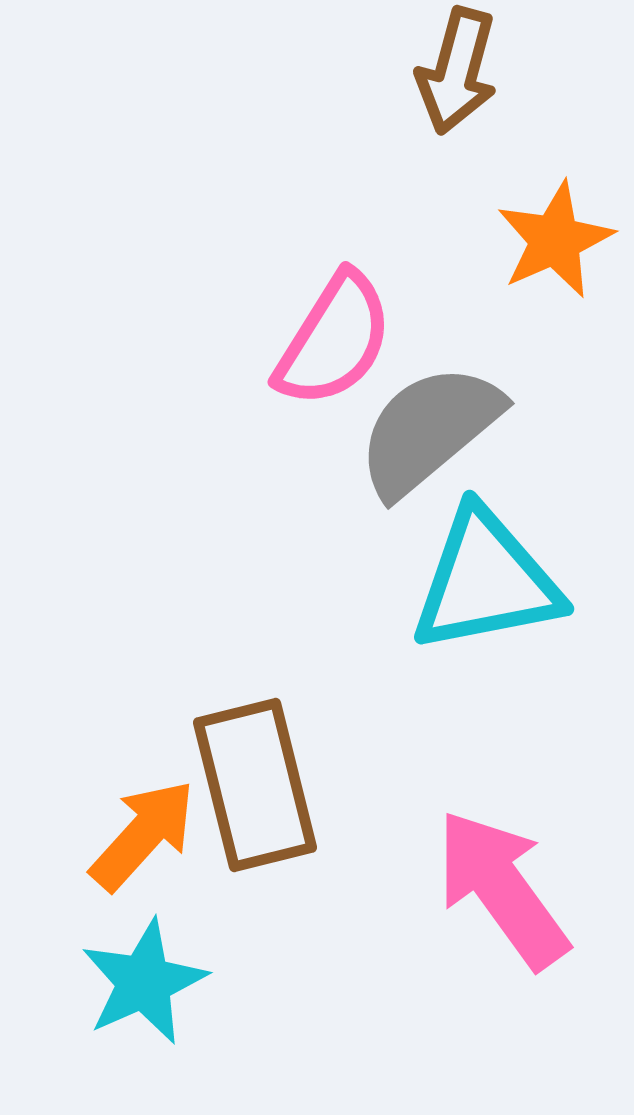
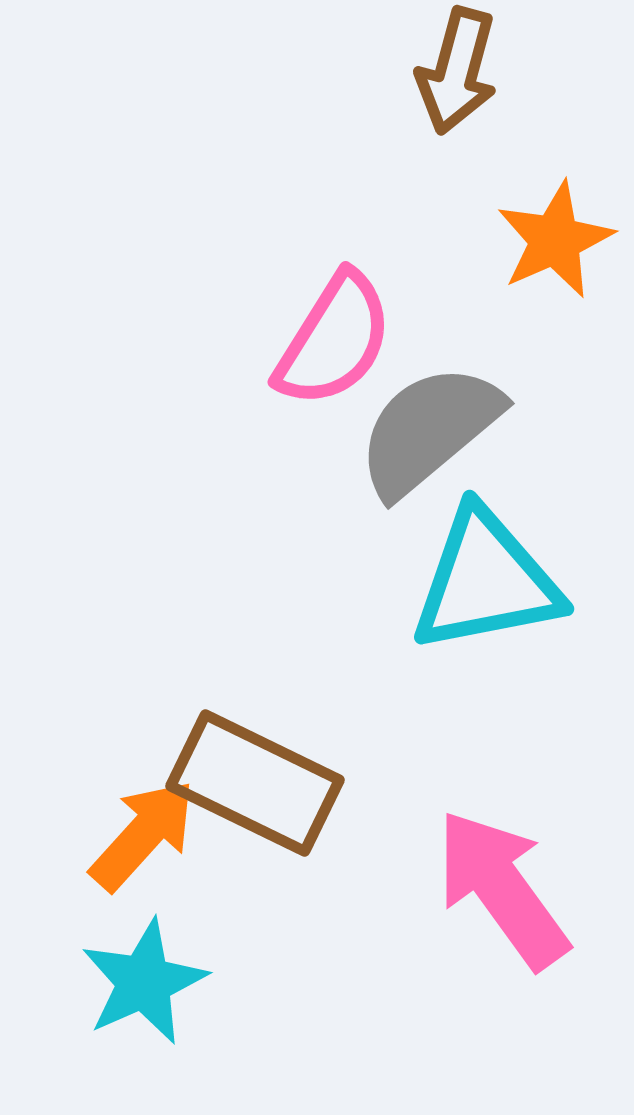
brown rectangle: moved 2 px up; rotated 50 degrees counterclockwise
